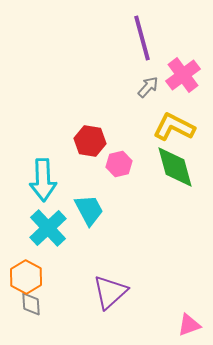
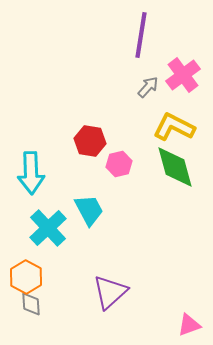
purple line: moved 1 px left, 3 px up; rotated 24 degrees clockwise
cyan arrow: moved 12 px left, 7 px up
